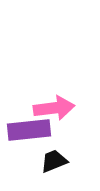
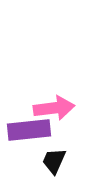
black trapezoid: rotated 44 degrees counterclockwise
